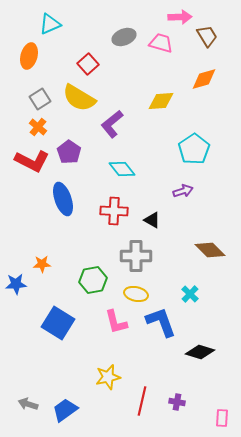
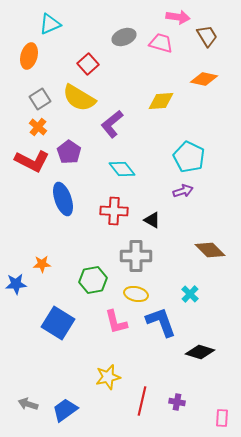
pink arrow: moved 2 px left; rotated 10 degrees clockwise
orange diamond: rotated 28 degrees clockwise
cyan pentagon: moved 5 px left, 8 px down; rotated 12 degrees counterclockwise
